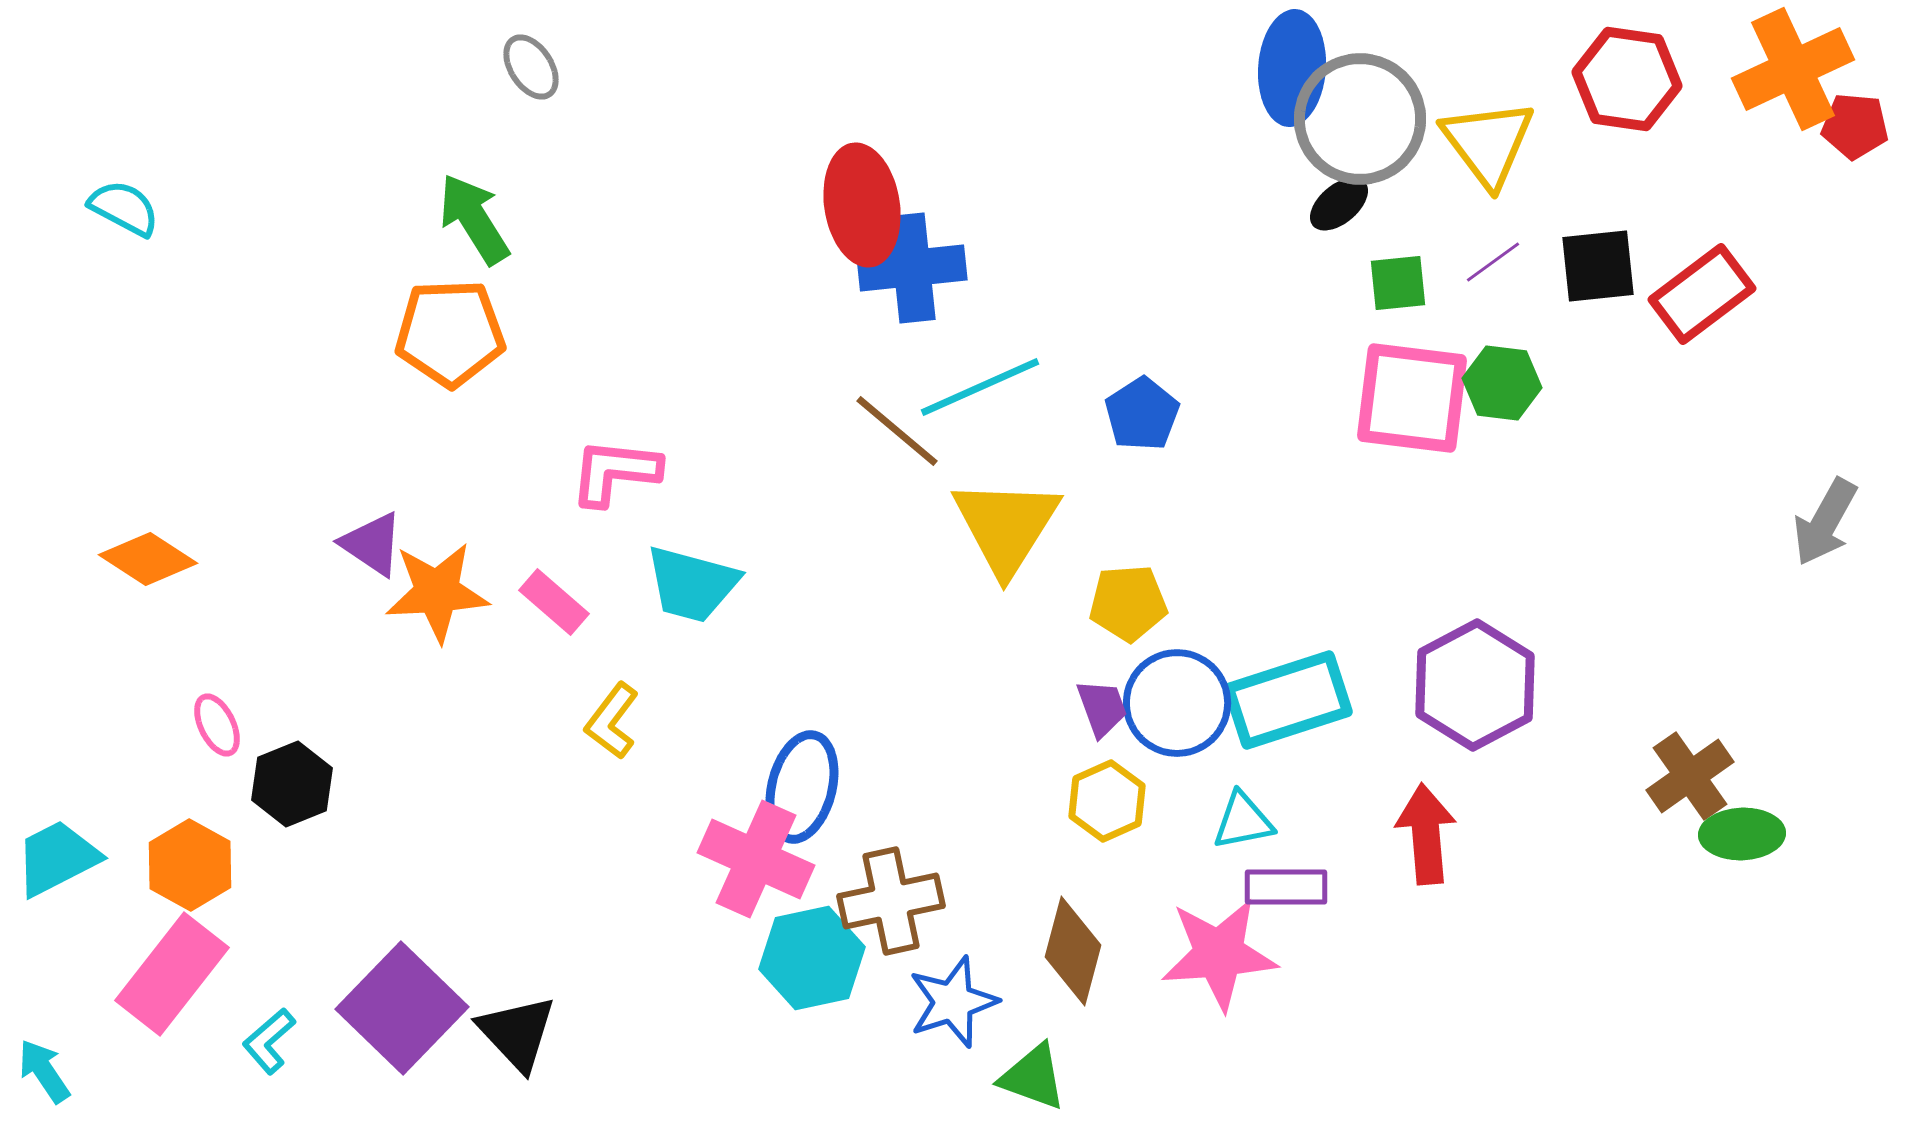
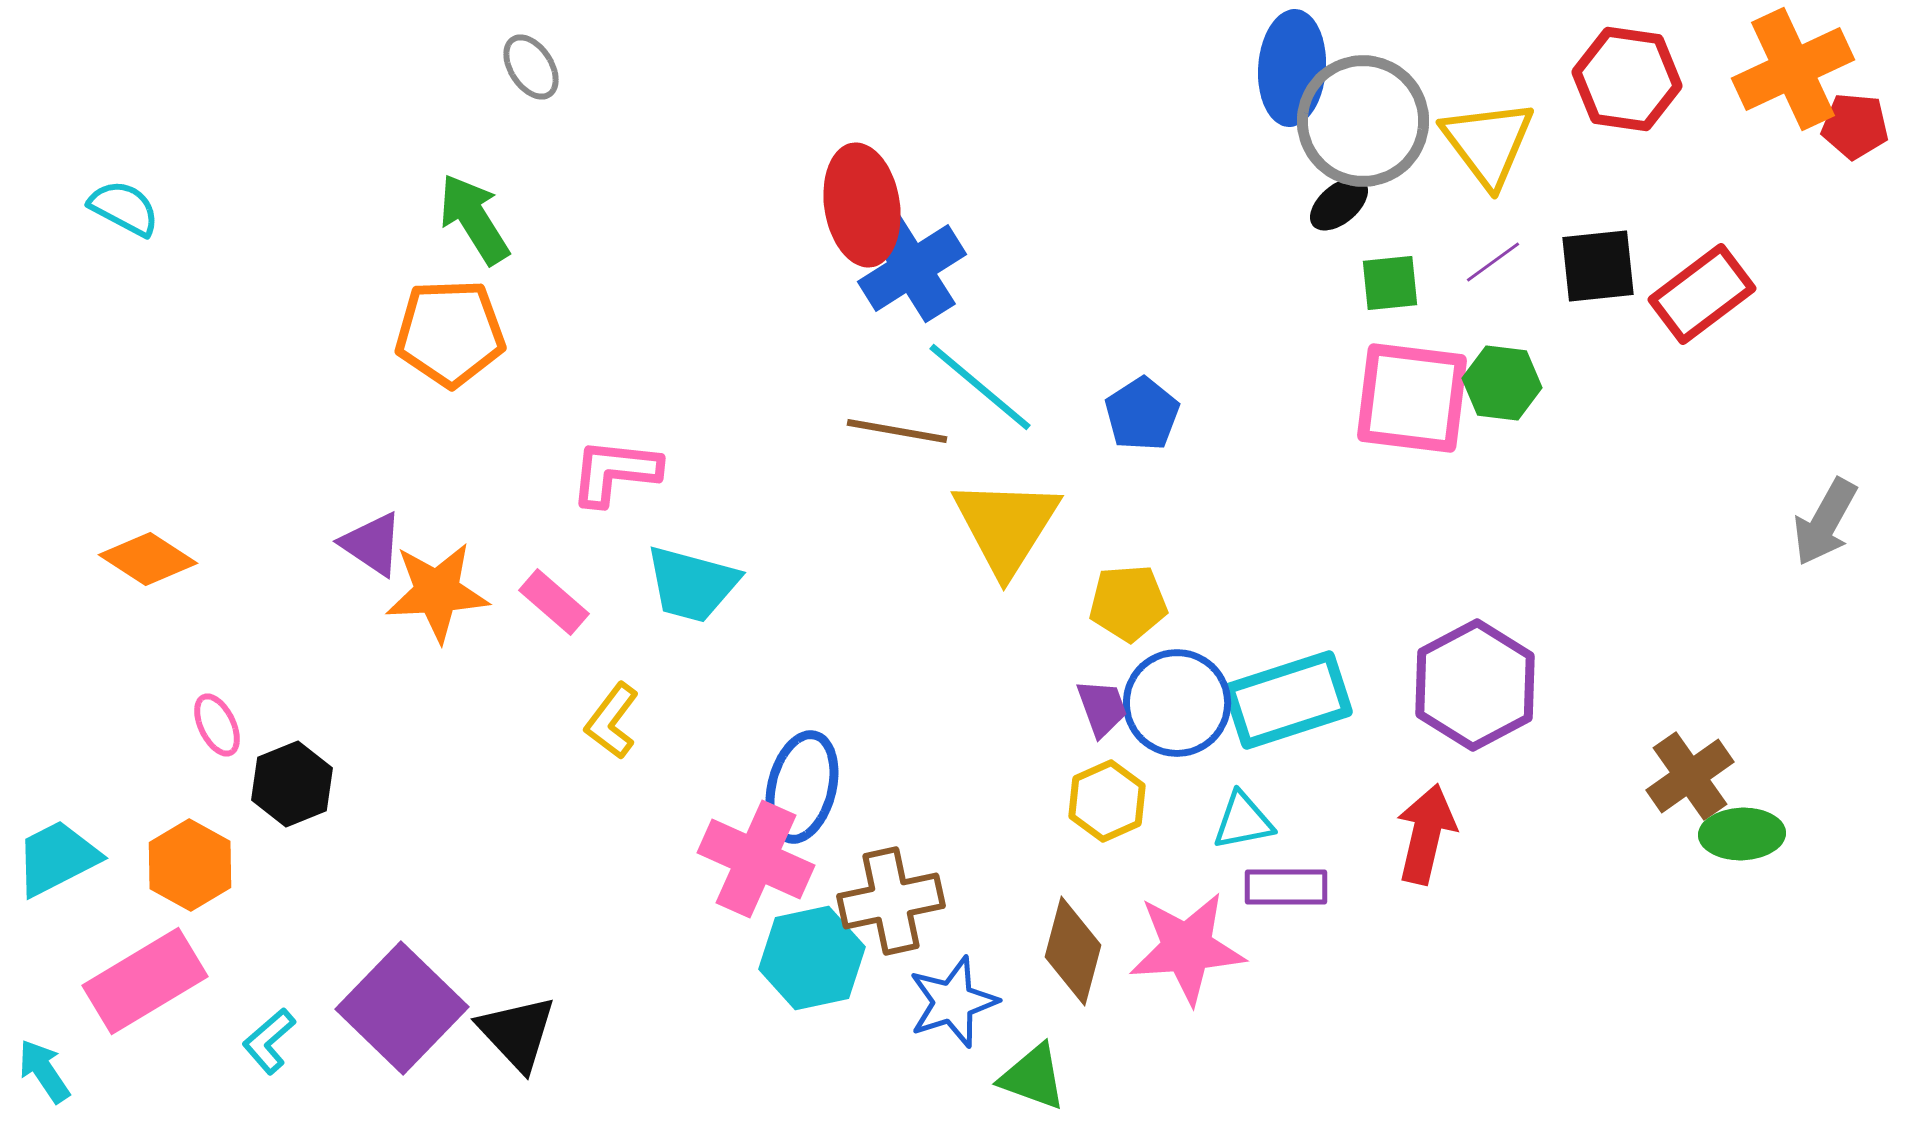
gray circle at (1360, 119): moved 3 px right, 2 px down
blue cross at (912, 268): rotated 26 degrees counterclockwise
green square at (1398, 283): moved 8 px left
cyan line at (980, 387): rotated 64 degrees clockwise
brown line at (897, 431): rotated 30 degrees counterclockwise
red arrow at (1426, 834): rotated 18 degrees clockwise
pink star at (1219, 954): moved 32 px left, 6 px up
pink rectangle at (172, 974): moved 27 px left, 7 px down; rotated 21 degrees clockwise
